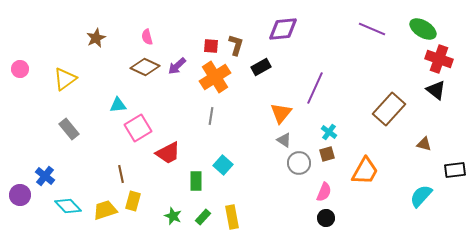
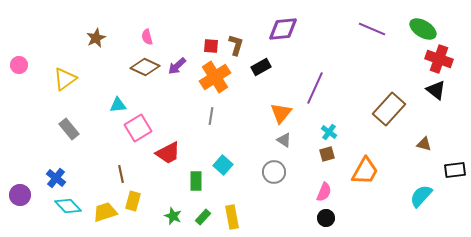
pink circle at (20, 69): moved 1 px left, 4 px up
gray circle at (299, 163): moved 25 px left, 9 px down
blue cross at (45, 176): moved 11 px right, 2 px down
yellow trapezoid at (105, 210): moved 2 px down
